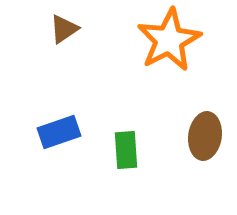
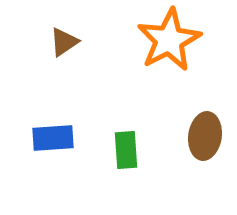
brown triangle: moved 13 px down
blue rectangle: moved 6 px left, 6 px down; rotated 15 degrees clockwise
